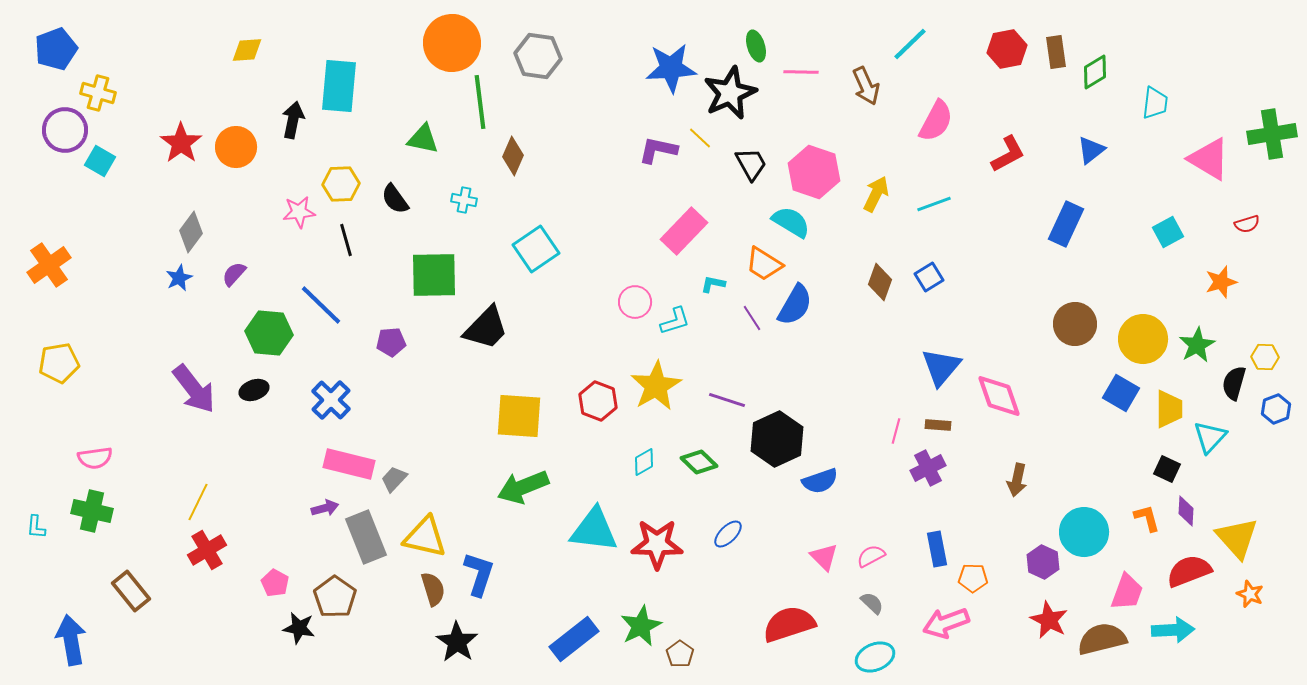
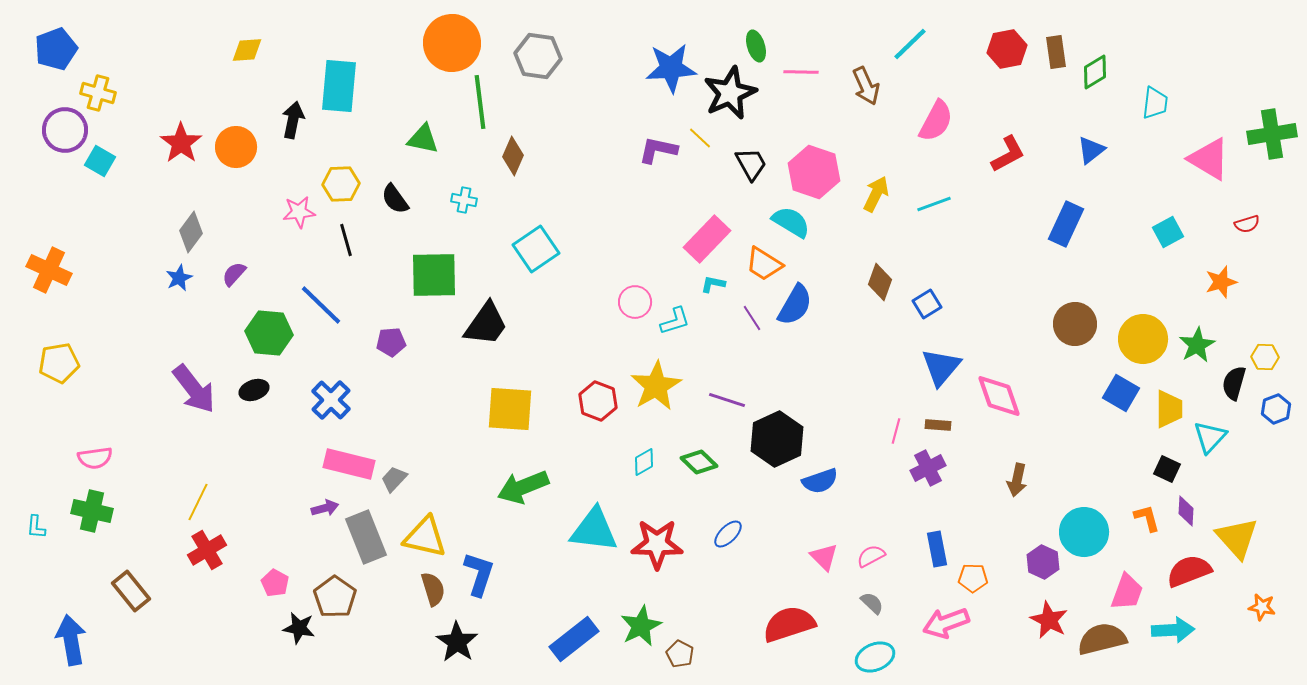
pink rectangle at (684, 231): moved 23 px right, 8 px down
orange cross at (49, 265): moved 5 px down; rotated 30 degrees counterclockwise
blue square at (929, 277): moved 2 px left, 27 px down
black trapezoid at (486, 328): moved 4 px up; rotated 9 degrees counterclockwise
yellow square at (519, 416): moved 9 px left, 7 px up
orange star at (1250, 594): moved 12 px right, 13 px down; rotated 12 degrees counterclockwise
brown pentagon at (680, 654): rotated 8 degrees counterclockwise
